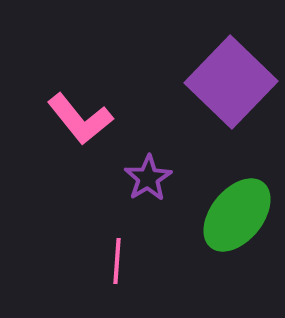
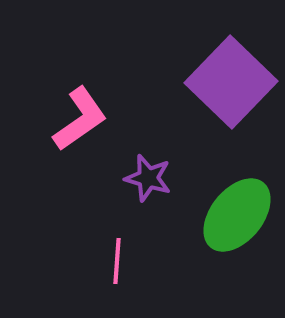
pink L-shape: rotated 86 degrees counterclockwise
purple star: rotated 24 degrees counterclockwise
